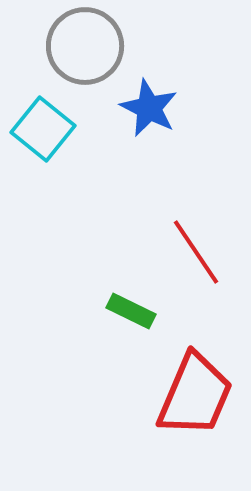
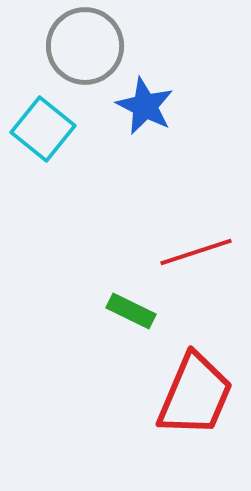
blue star: moved 4 px left, 2 px up
red line: rotated 74 degrees counterclockwise
